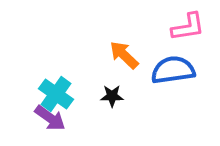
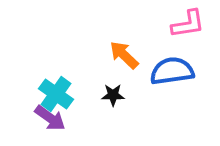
pink L-shape: moved 3 px up
blue semicircle: moved 1 px left, 1 px down
black star: moved 1 px right, 1 px up
